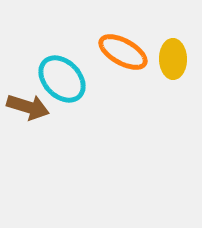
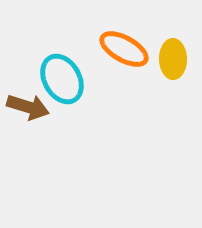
orange ellipse: moved 1 px right, 3 px up
cyan ellipse: rotated 15 degrees clockwise
